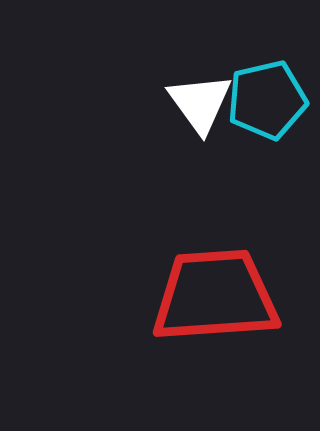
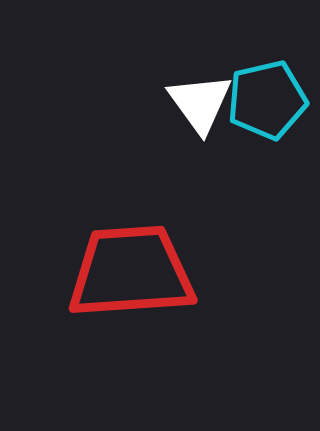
red trapezoid: moved 84 px left, 24 px up
